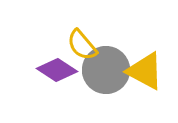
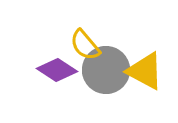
yellow semicircle: moved 3 px right
